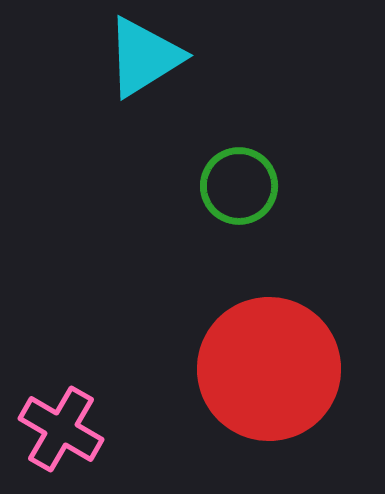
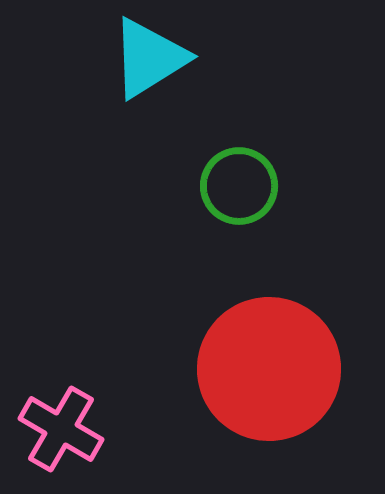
cyan triangle: moved 5 px right, 1 px down
